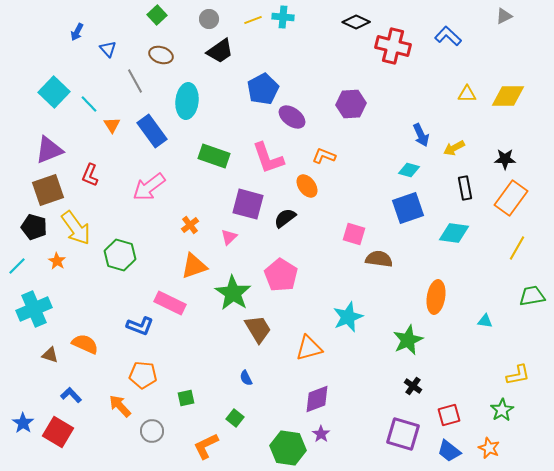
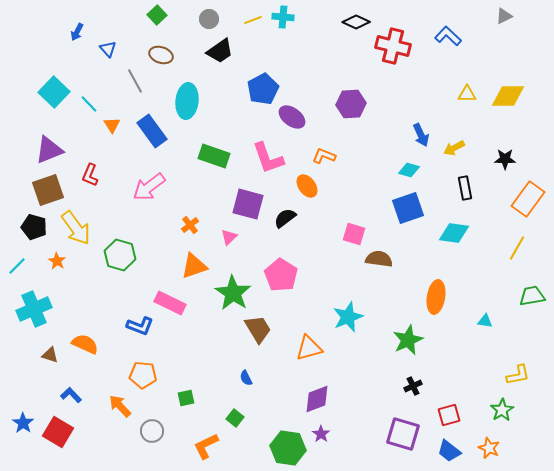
orange rectangle at (511, 198): moved 17 px right, 1 px down
black cross at (413, 386): rotated 30 degrees clockwise
